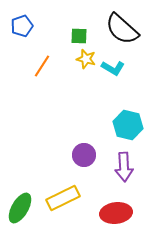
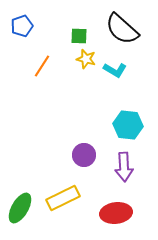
cyan L-shape: moved 2 px right, 2 px down
cyan hexagon: rotated 8 degrees counterclockwise
